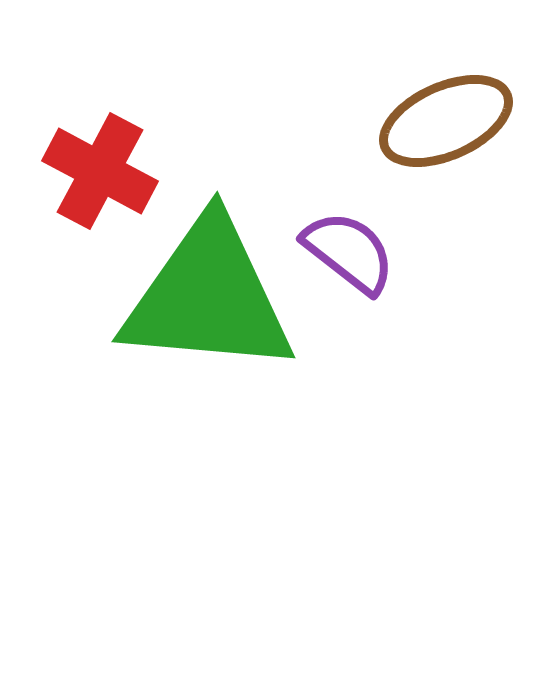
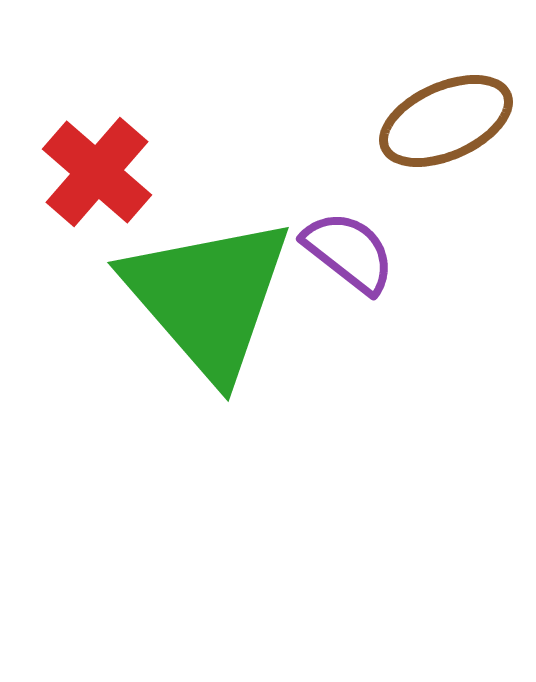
red cross: moved 3 px left, 1 px down; rotated 13 degrees clockwise
green triangle: rotated 44 degrees clockwise
